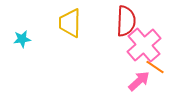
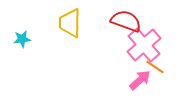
red semicircle: rotated 72 degrees counterclockwise
pink arrow: moved 1 px right, 1 px up
